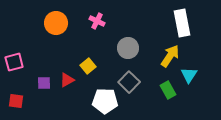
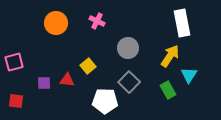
red triangle: rotated 35 degrees clockwise
